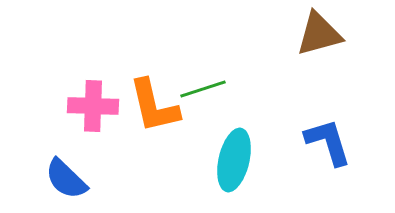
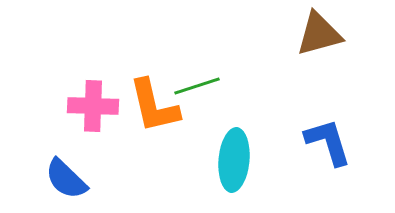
green line: moved 6 px left, 3 px up
cyan ellipse: rotated 8 degrees counterclockwise
